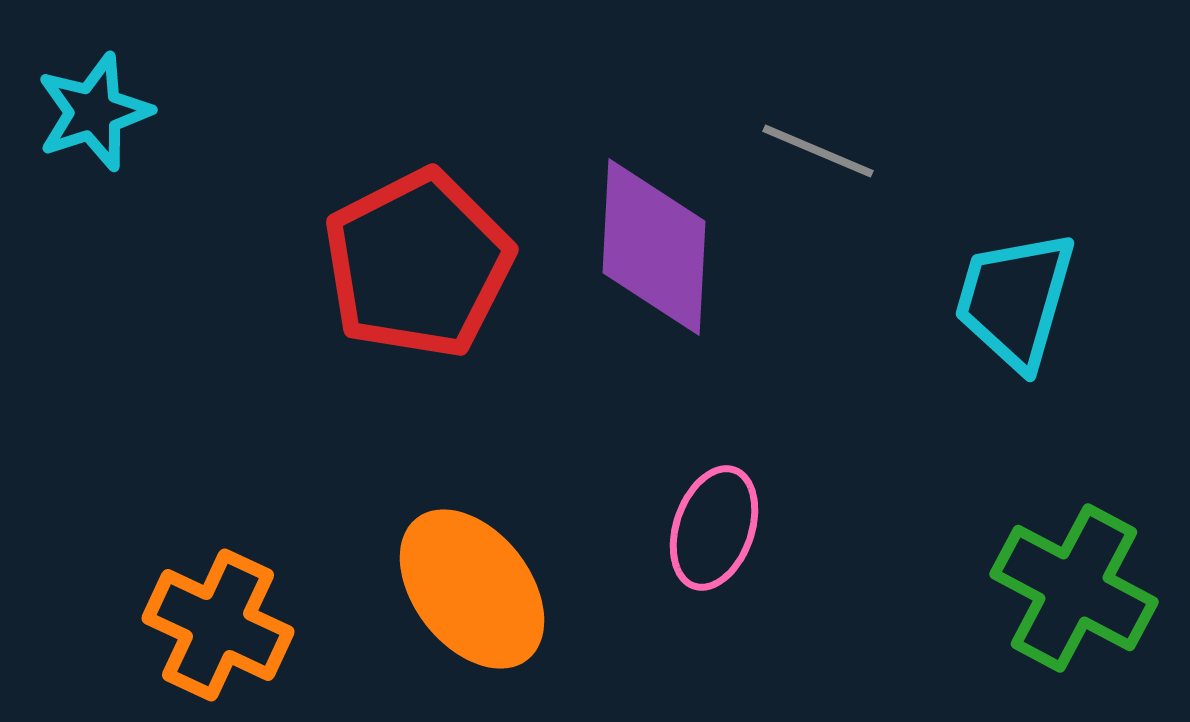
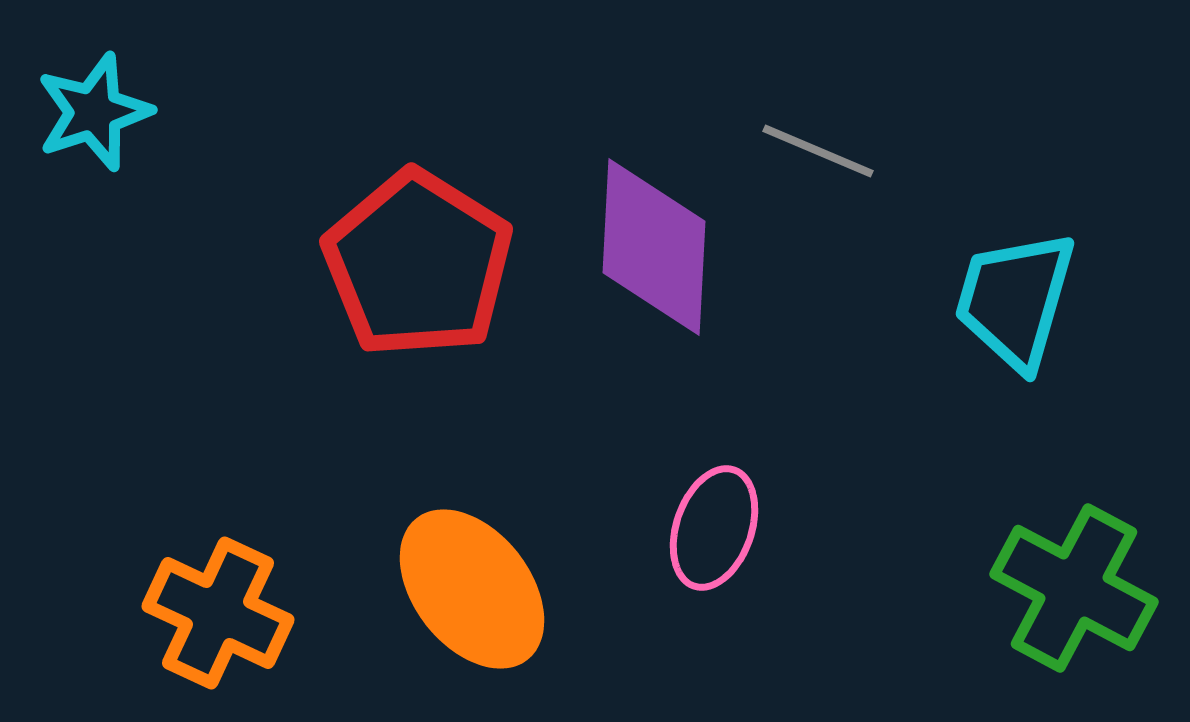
red pentagon: rotated 13 degrees counterclockwise
orange cross: moved 12 px up
